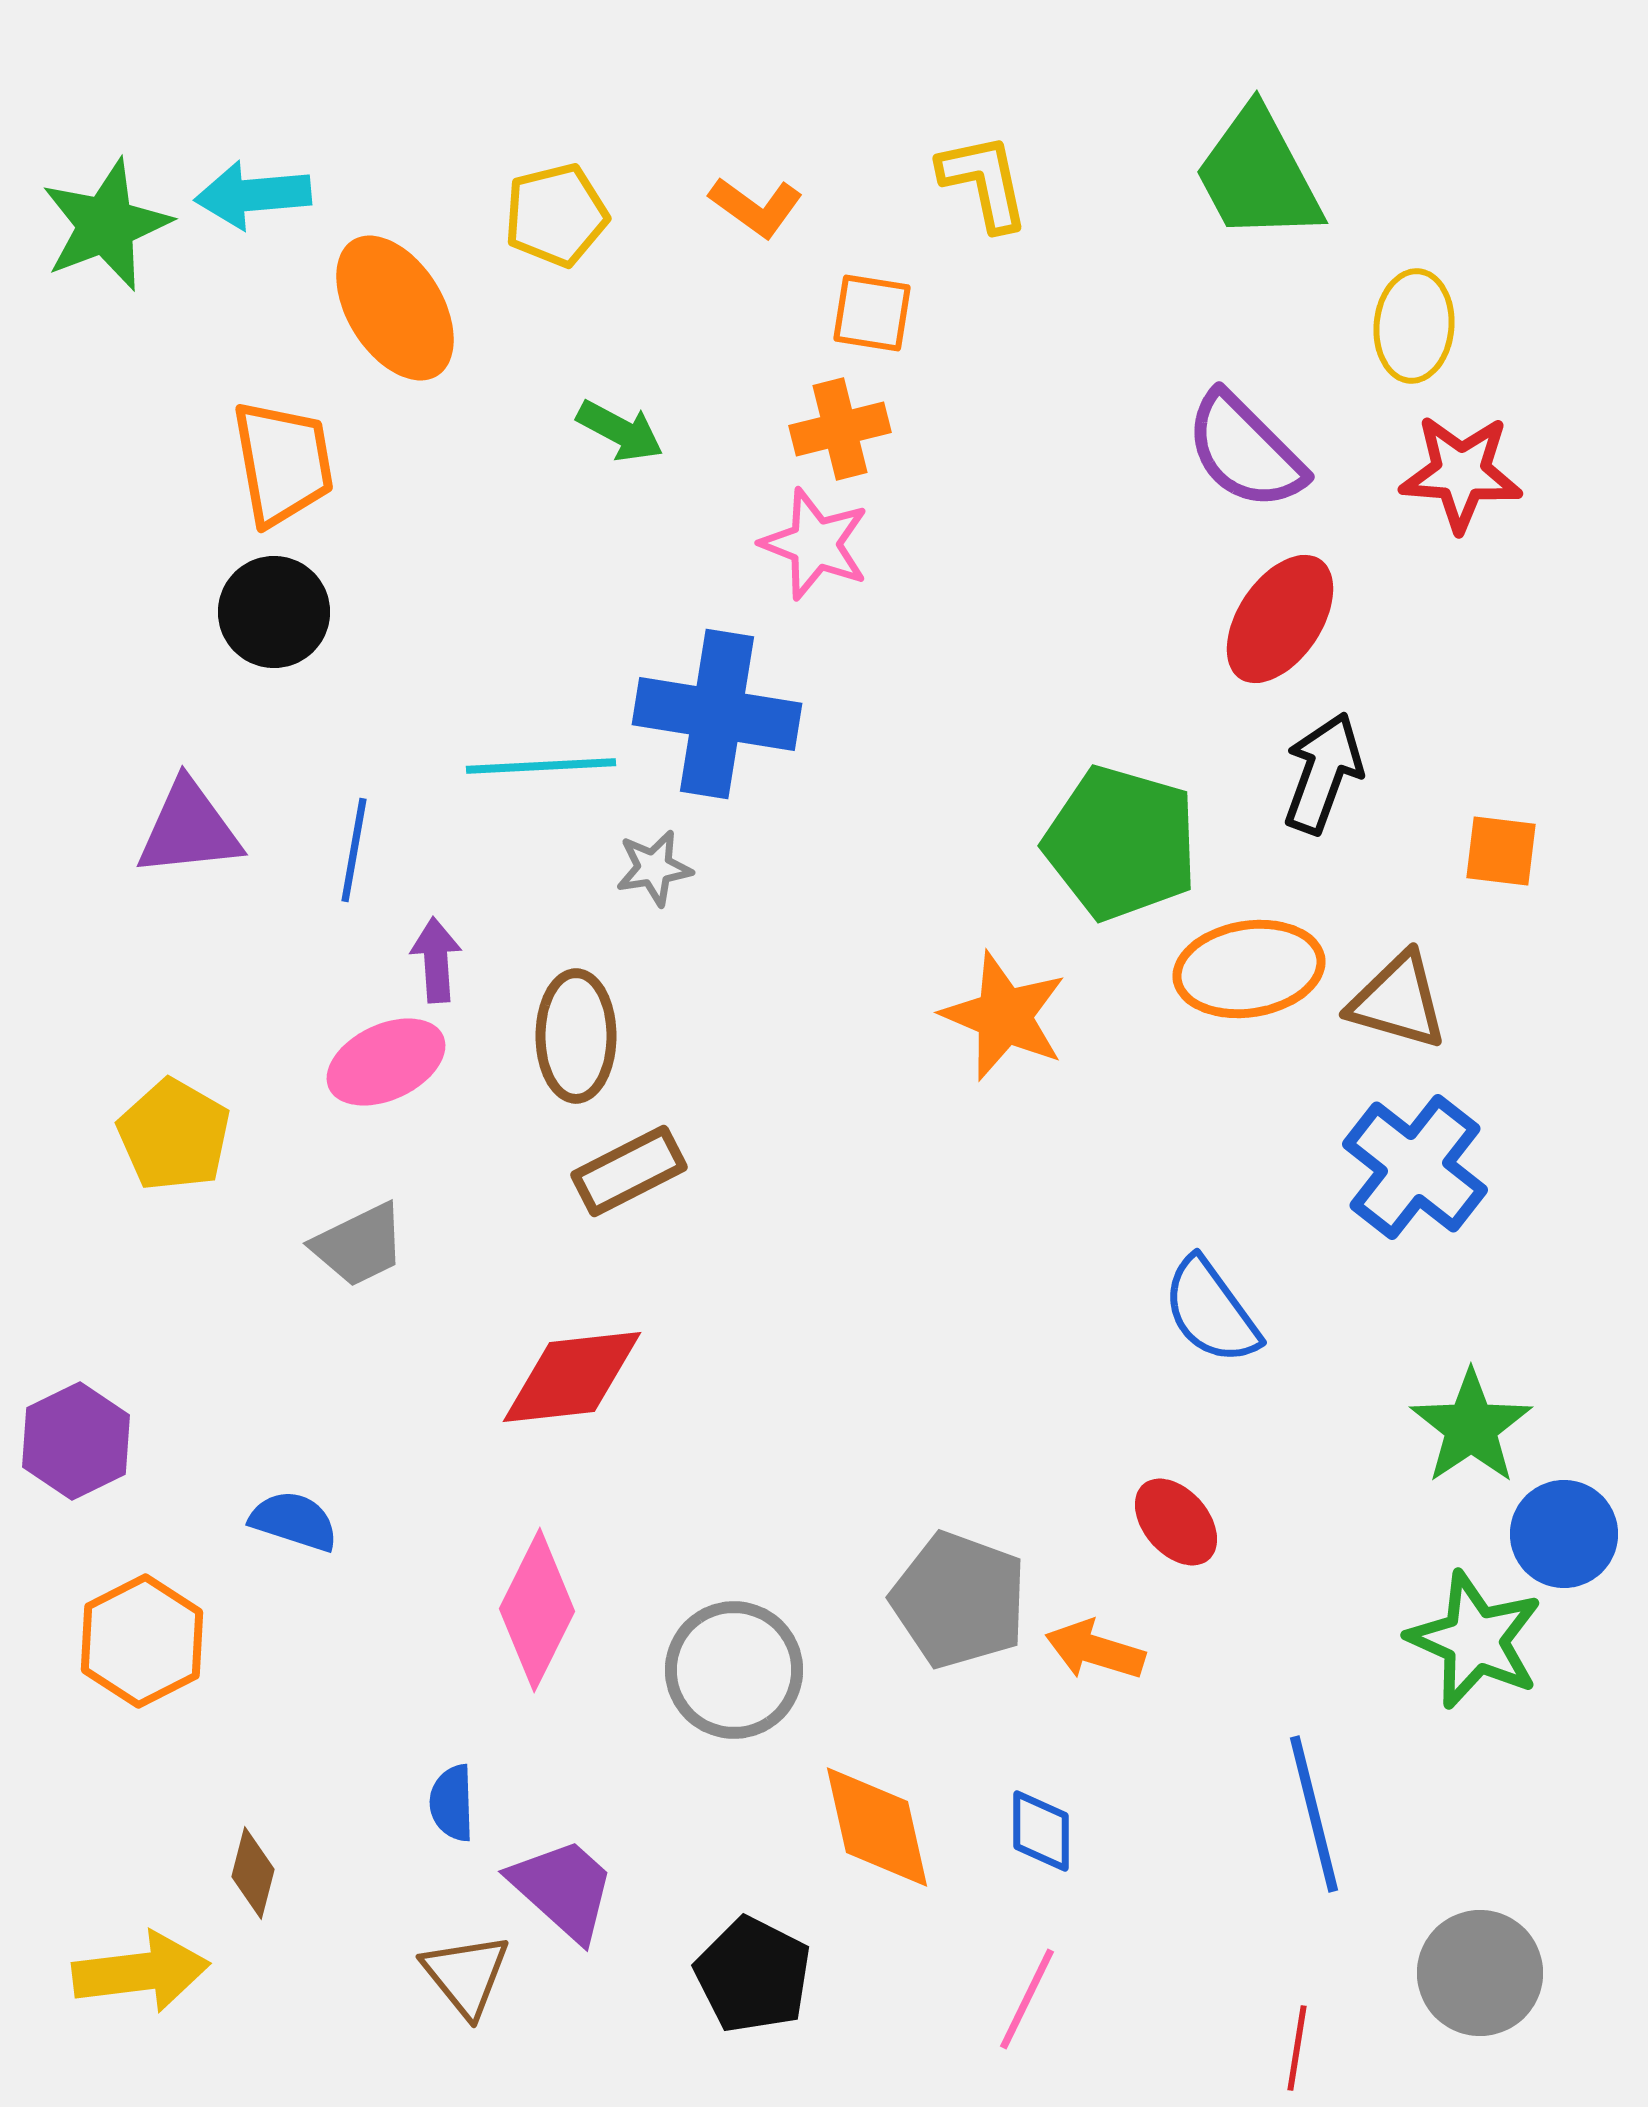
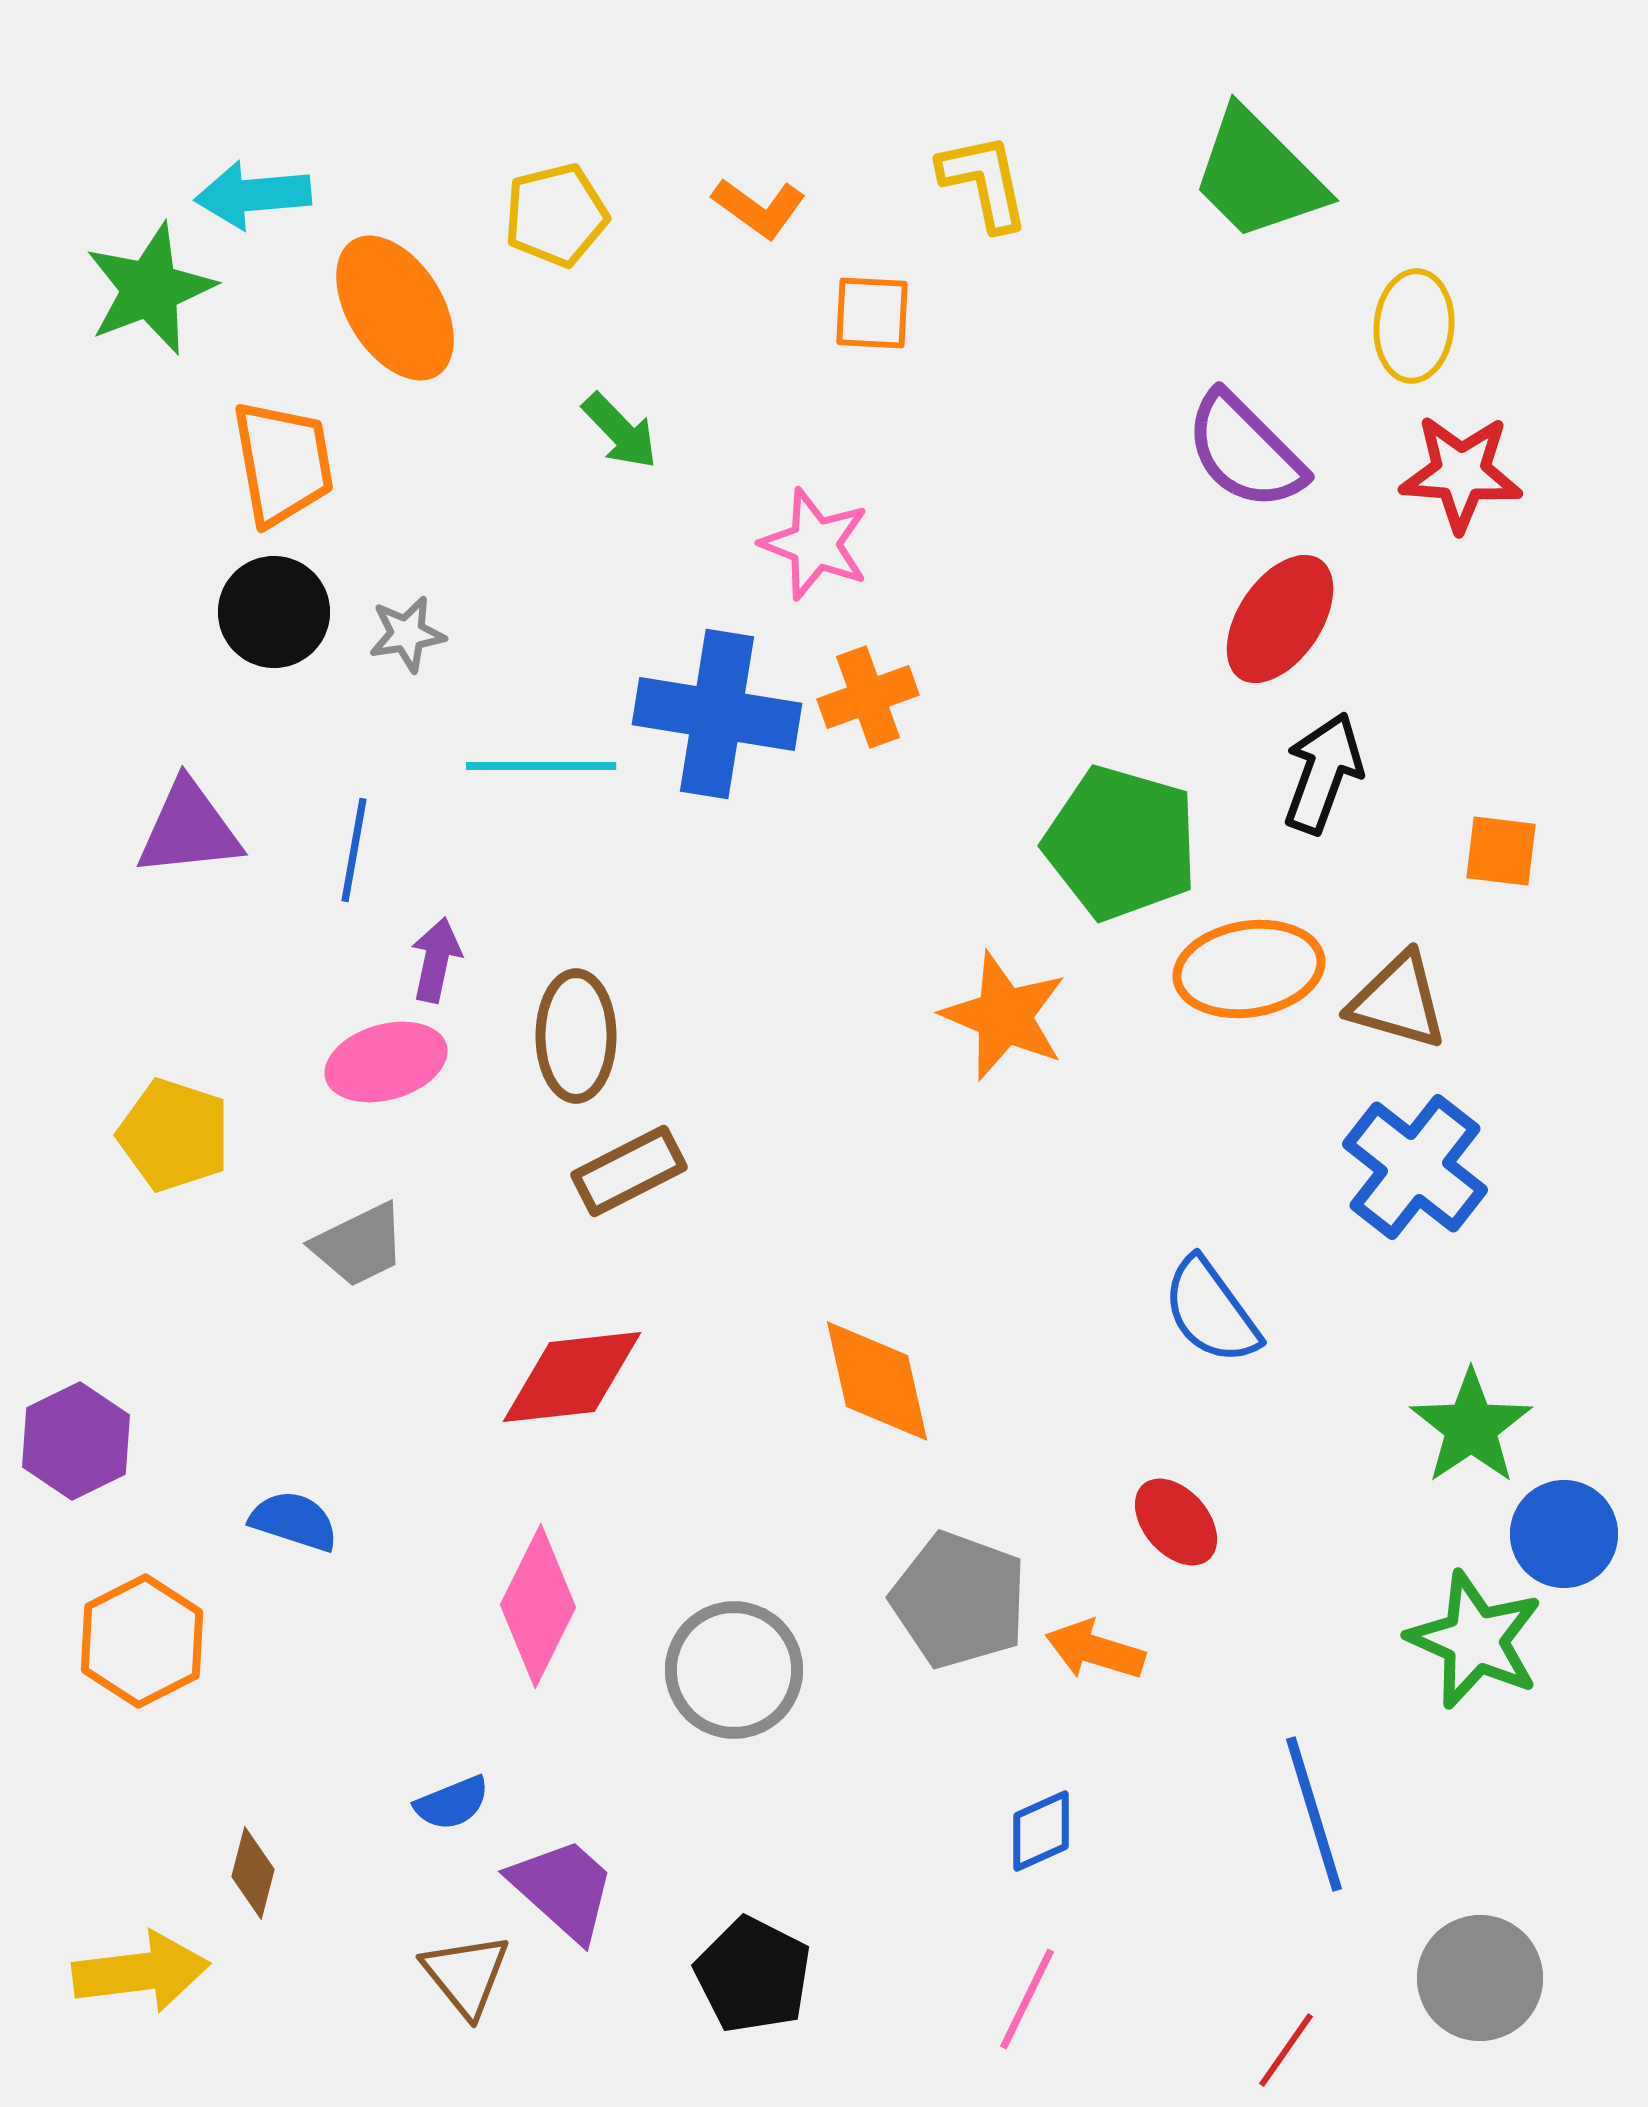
green trapezoid at (1258, 175): rotated 17 degrees counterclockwise
orange L-shape at (756, 207): moved 3 px right, 1 px down
green star at (106, 225): moved 44 px right, 64 px down
orange square at (872, 313): rotated 6 degrees counterclockwise
orange cross at (840, 429): moved 28 px right, 268 px down; rotated 6 degrees counterclockwise
green arrow at (620, 431): rotated 18 degrees clockwise
cyan line at (541, 766): rotated 3 degrees clockwise
gray star at (654, 868): moved 247 px left, 234 px up
purple arrow at (436, 960): rotated 16 degrees clockwise
pink ellipse at (386, 1062): rotated 9 degrees clockwise
yellow pentagon at (174, 1135): rotated 12 degrees counterclockwise
pink diamond at (537, 1610): moved 1 px right, 4 px up
blue semicircle at (452, 1803): rotated 110 degrees counterclockwise
blue line at (1314, 1814): rotated 3 degrees counterclockwise
orange diamond at (877, 1827): moved 446 px up
blue diamond at (1041, 1831): rotated 66 degrees clockwise
gray circle at (1480, 1973): moved 5 px down
red line at (1297, 2048): moved 11 px left, 2 px down; rotated 26 degrees clockwise
